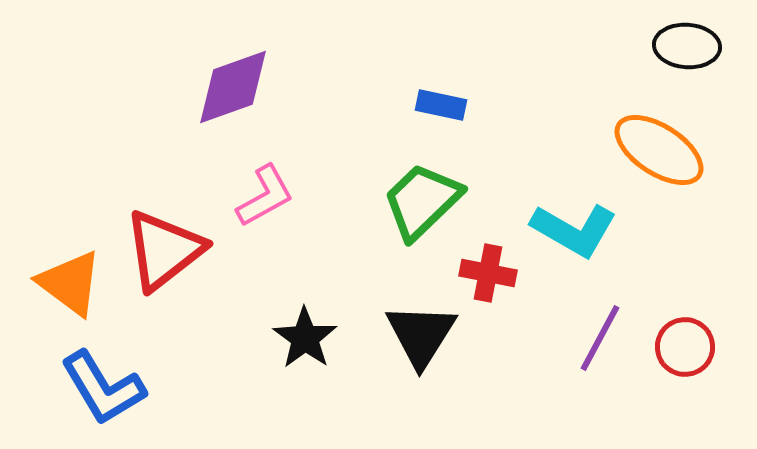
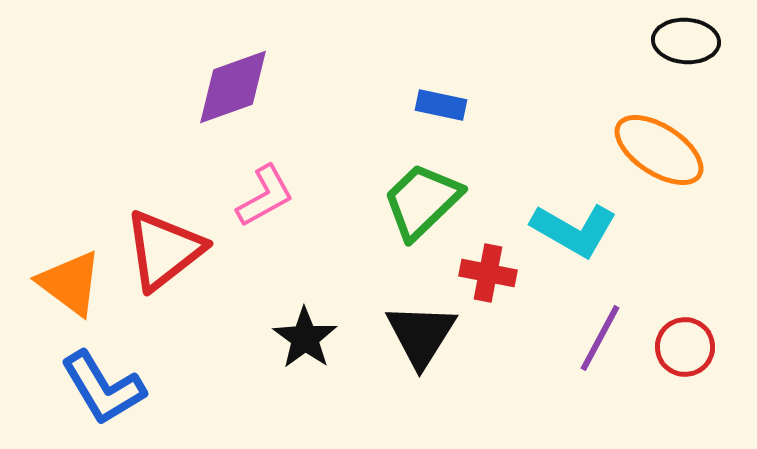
black ellipse: moved 1 px left, 5 px up
